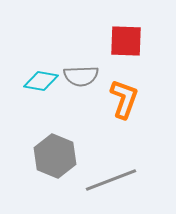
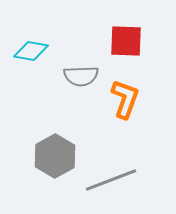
cyan diamond: moved 10 px left, 30 px up
orange L-shape: moved 1 px right
gray hexagon: rotated 9 degrees clockwise
